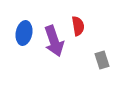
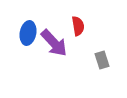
blue ellipse: moved 4 px right
purple arrow: moved 2 px down; rotated 24 degrees counterclockwise
